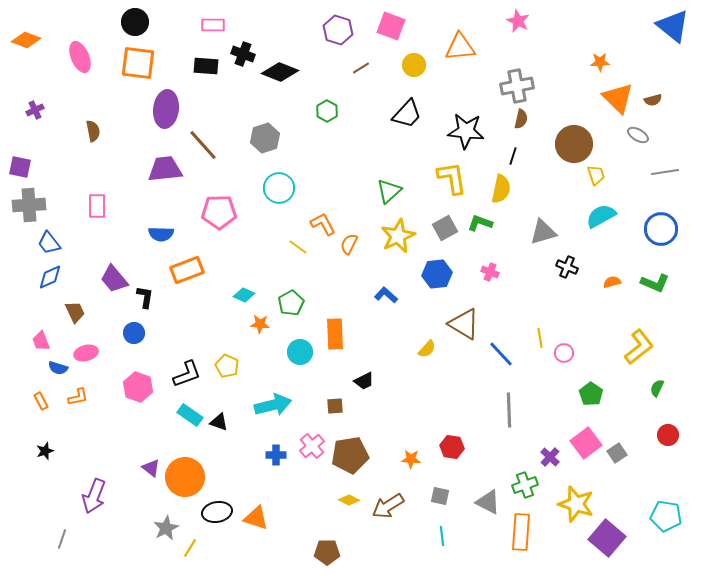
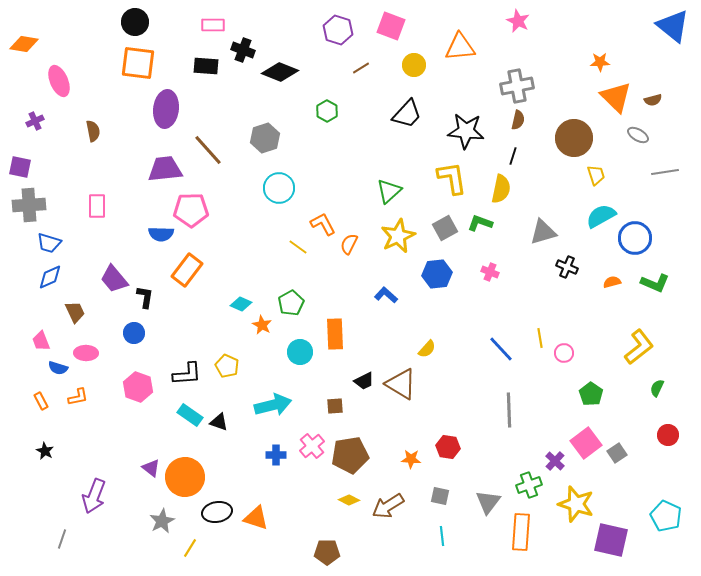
orange diamond at (26, 40): moved 2 px left, 4 px down; rotated 12 degrees counterclockwise
black cross at (243, 54): moved 4 px up
pink ellipse at (80, 57): moved 21 px left, 24 px down
orange triangle at (618, 98): moved 2 px left, 1 px up
purple cross at (35, 110): moved 11 px down
brown semicircle at (521, 119): moved 3 px left, 1 px down
brown circle at (574, 144): moved 6 px up
brown line at (203, 145): moved 5 px right, 5 px down
pink pentagon at (219, 212): moved 28 px left, 2 px up
blue circle at (661, 229): moved 26 px left, 9 px down
blue trapezoid at (49, 243): rotated 35 degrees counterclockwise
orange rectangle at (187, 270): rotated 32 degrees counterclockwise
cyan diamond at (244, 295): moved 3 px left, 9 px down
orange star at (260, 324): moved 2 px right, 1 px down; rotated 24 degrees clockwise
brown triangle at (464, 324): moved 63 px left, 60 px down
pink ellipse at (86, 353): rotated 15 degrees clockwise
blue line at (501, 354): moved 5 px up
black L-shape at (187, 374): rotated 16 degrees clockwise
red hexagon at (452, 447): moved 4 px left
black star at (45, 451): rotated 24 degrees counterclockwise
purple cross at (550, 457): moved 5 px right, 4 px down
green cross at (525, 485): moved 4 px right
gray triangle at (488, 502): rotated 40 degrees clockwise
cyan pentagon at (666, 516): rotated 16 degrees clockwise
gray star at (166, 528): moved 4 px left, 7 px up
purple square at (607, 538): moved 4 px right, 2 px down; rotated 27 degrees counterclockwise
